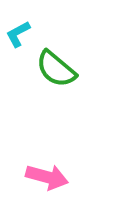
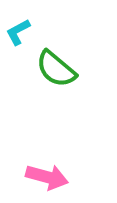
cyan L-shape: moved 2 px up
